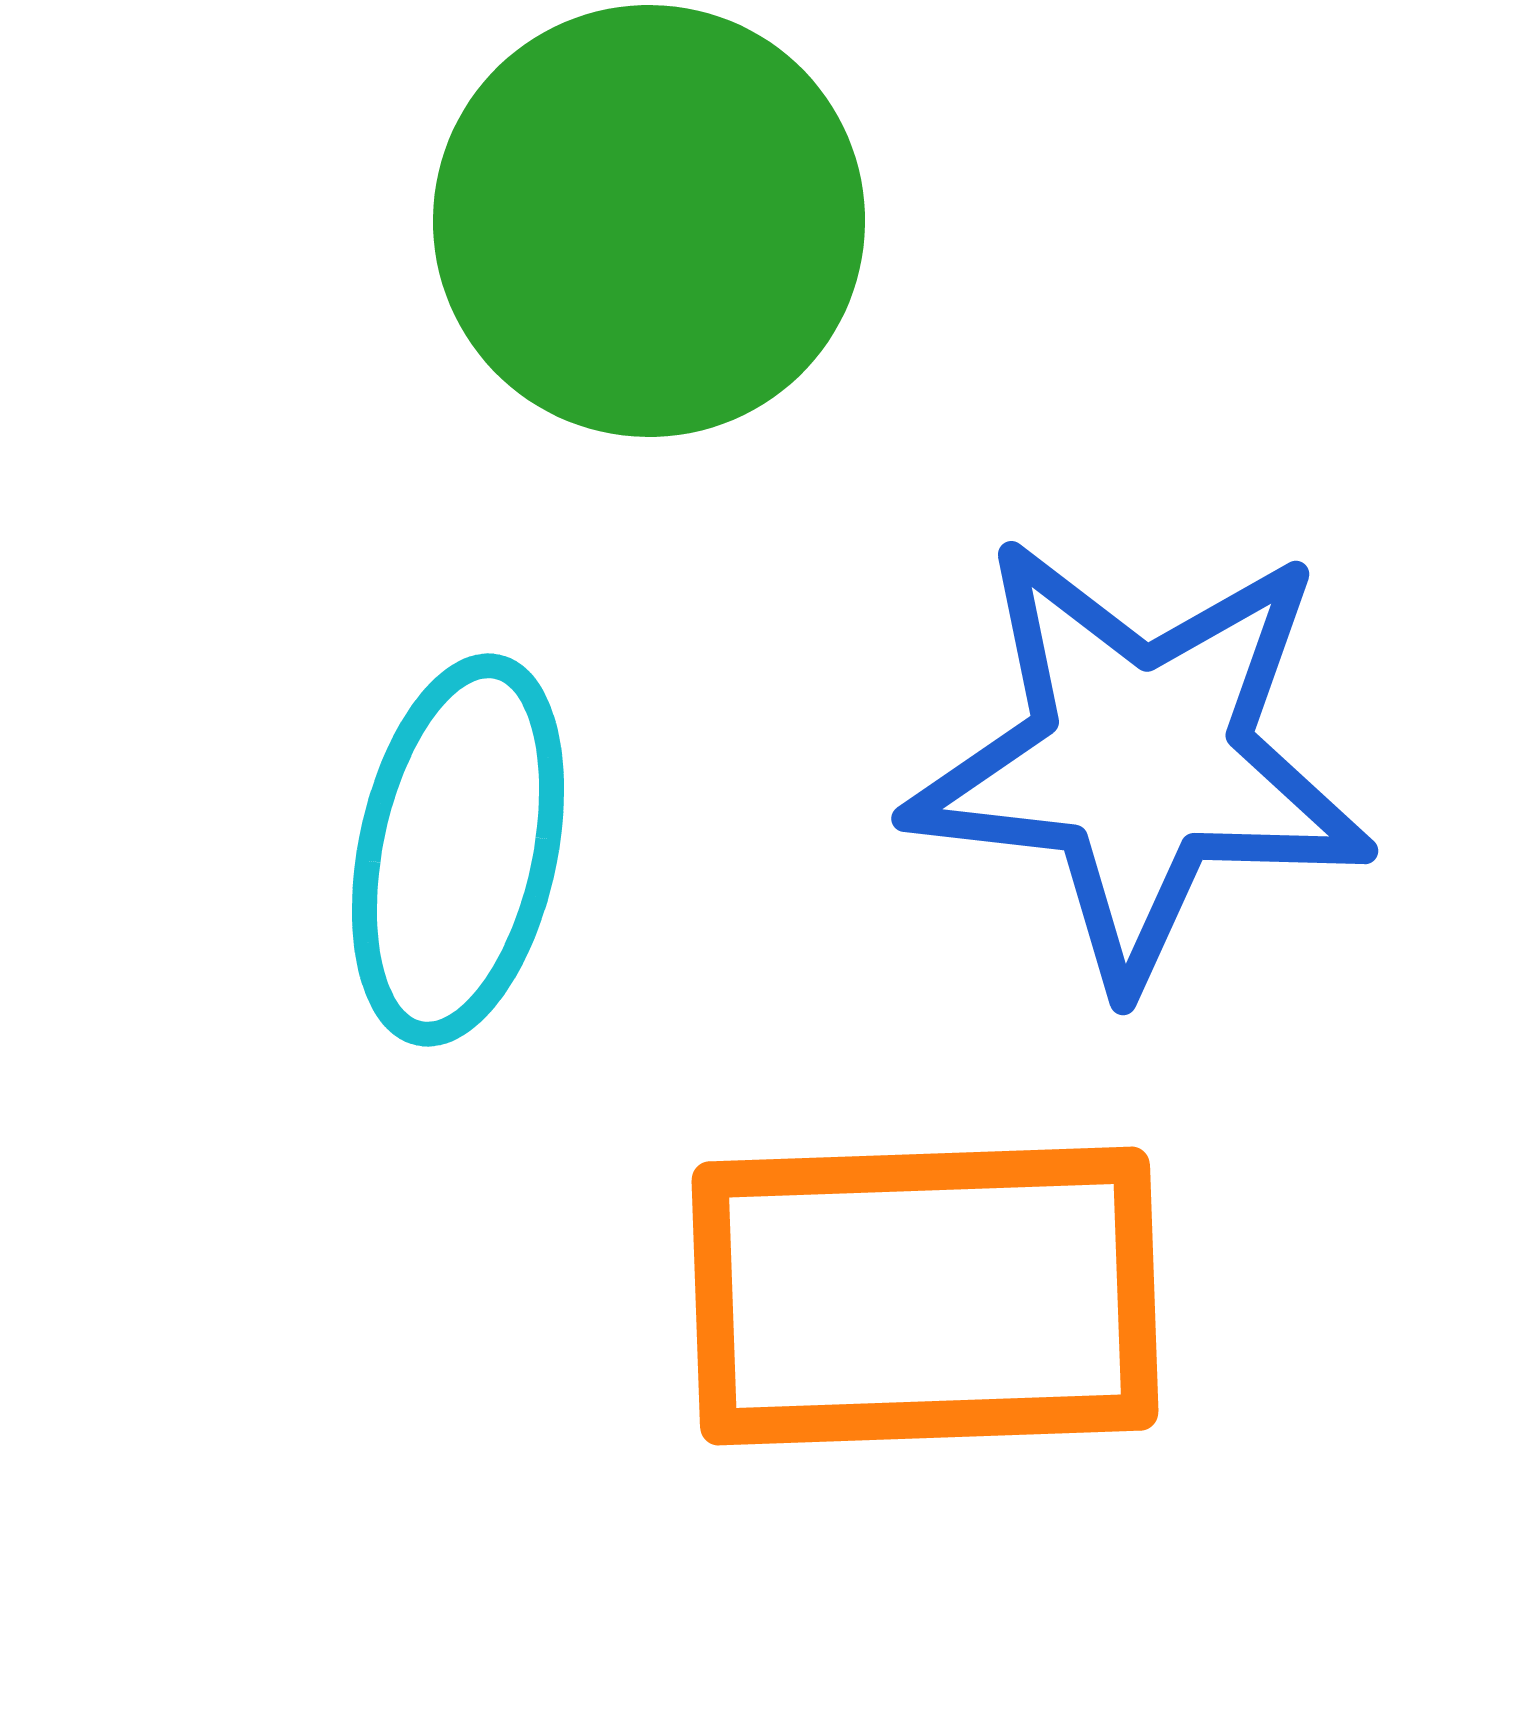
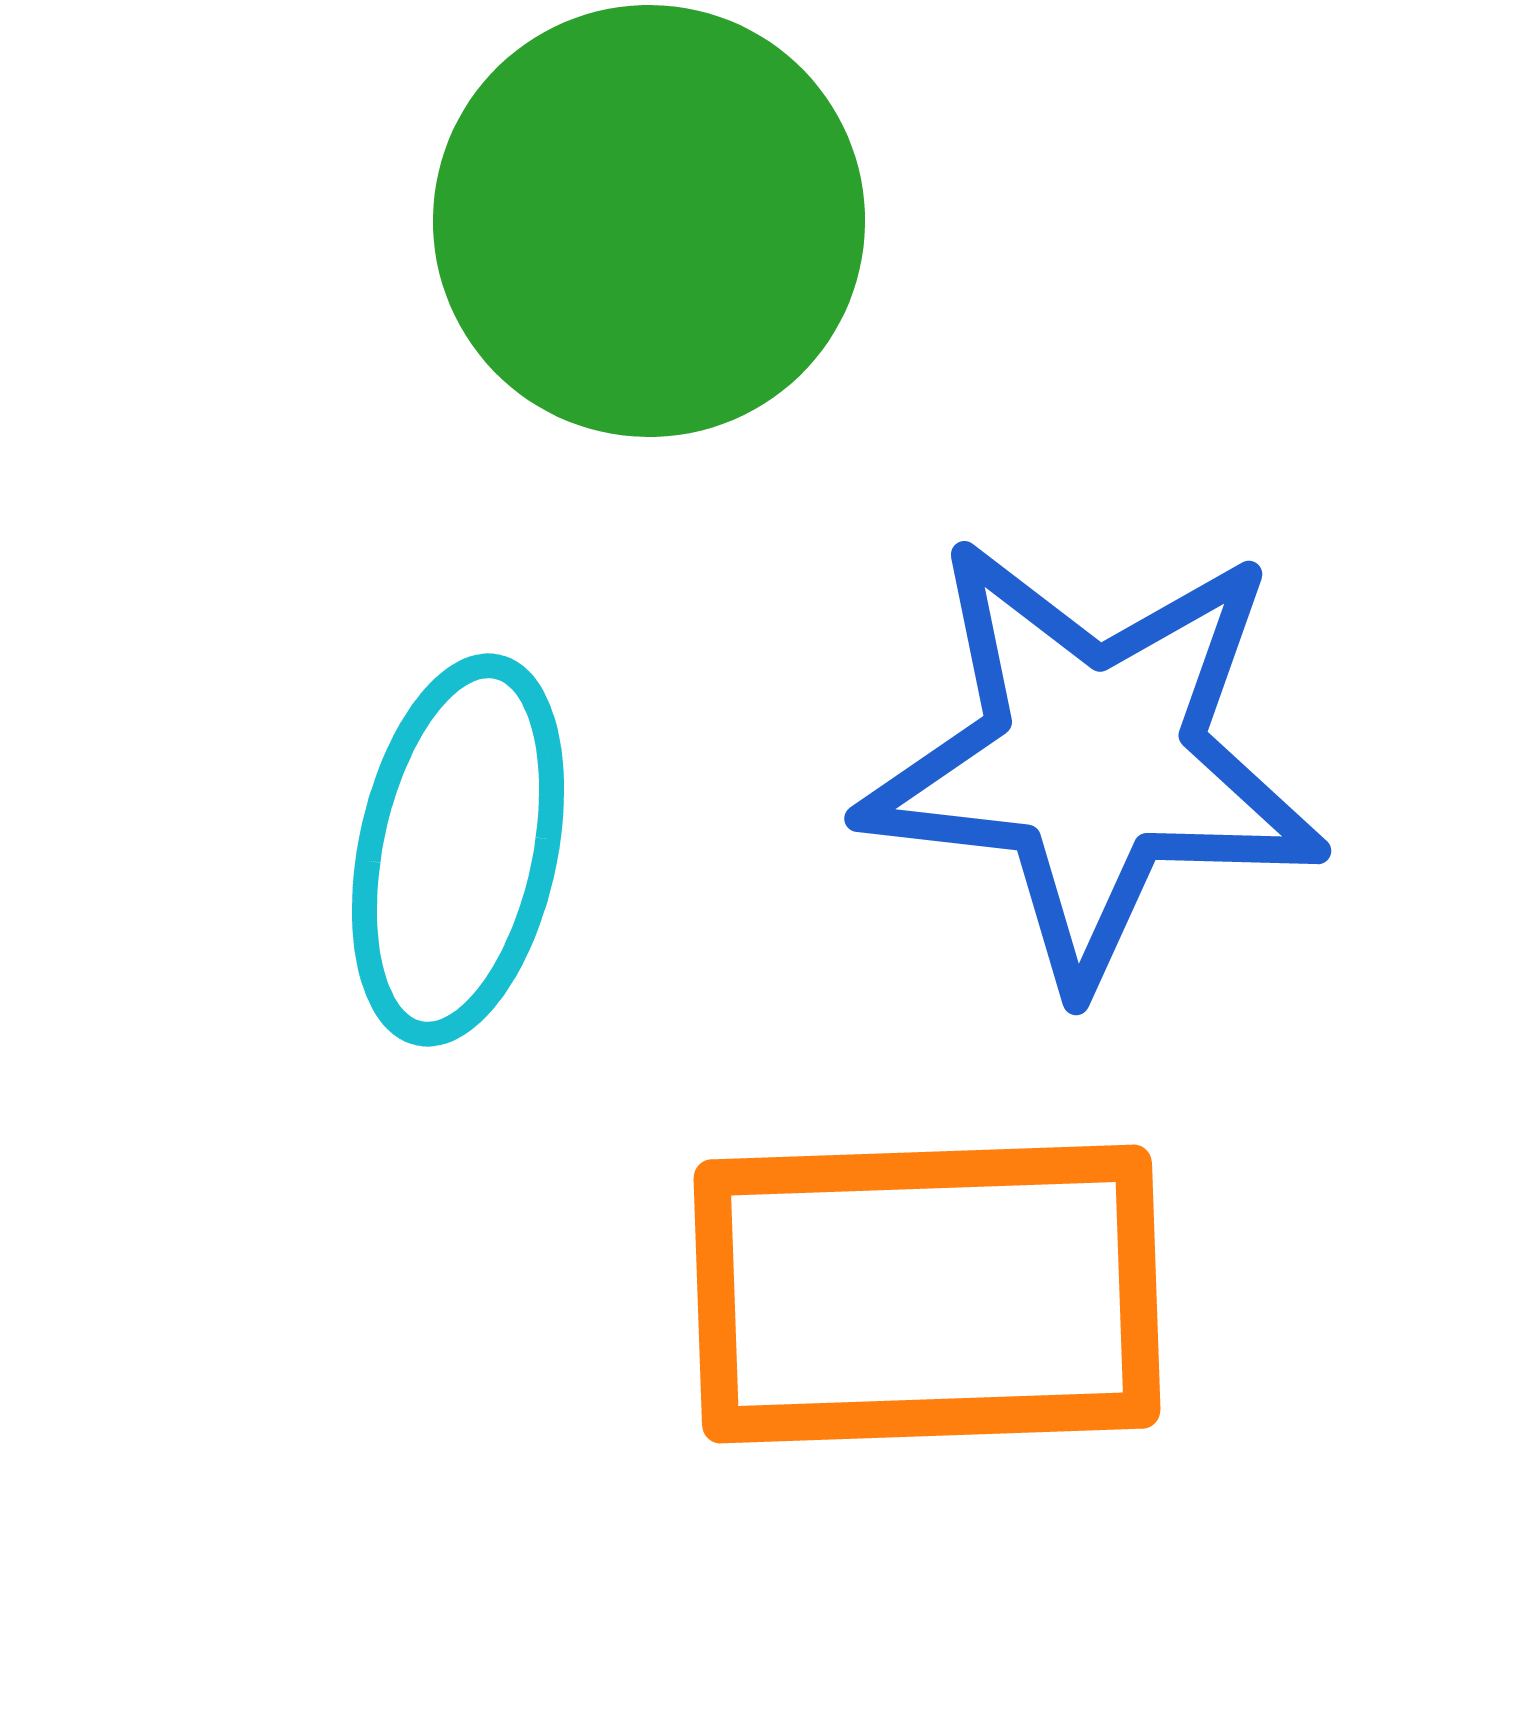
blue star: moved 47 px left
orange rectangle: moved 2 px right, 2 px up
